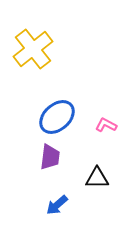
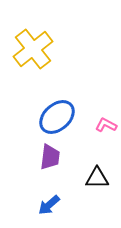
blue arrow: moved 8 px left
